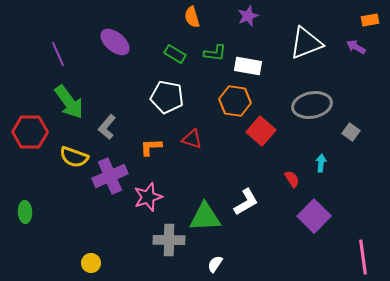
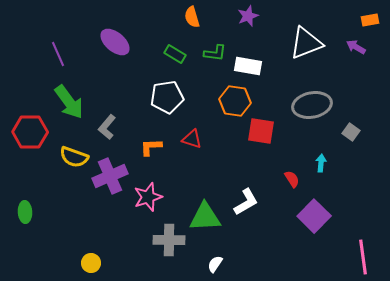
white pentagon: rotated 20 degrees counterclockwise
red square: rotated 32 degrees counterclockwise
